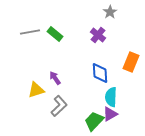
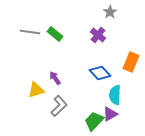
gray line: rotated 18 degrees clockwise
blue diamond: rotated 40 degrees counterclockwise
cyan semicircle: moved 4 px right, 2 px up
